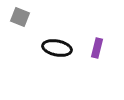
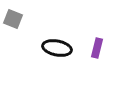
gray square: moved 7 px left, 2 px down
